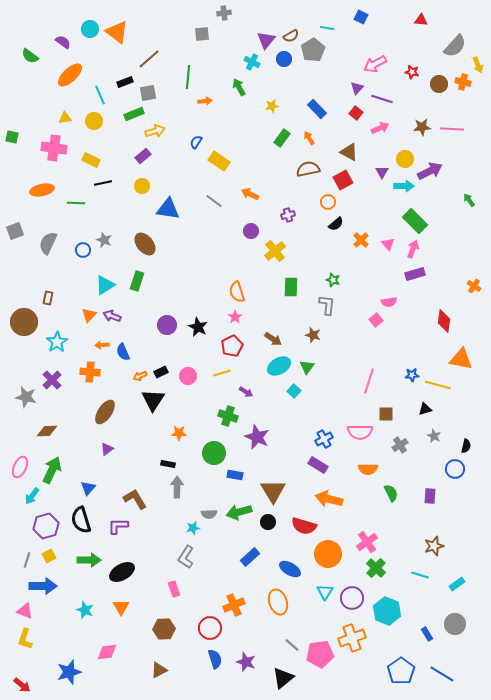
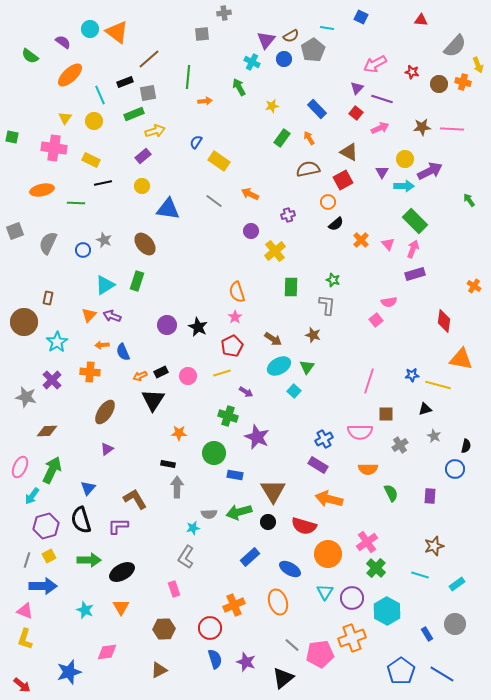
yellow triangle at (65, 118): rotated 48 degrees counterclockwise
cyan hexagon at (387, 611): rotated 8 degrees clockwise
